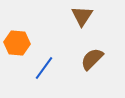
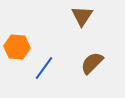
orange hexagon: moved 4 px down
brown semicircle: moved 4 px down
